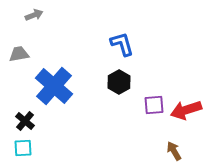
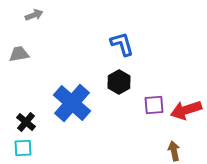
blue cross: moved 18 px right, 17 px down
black cross: moved 1 px right, 1 px down
brown arrow: rotated 18 degrees clockwise
